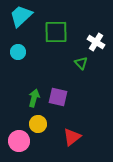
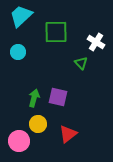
red triangle: moved 4 px left, 3 px up
